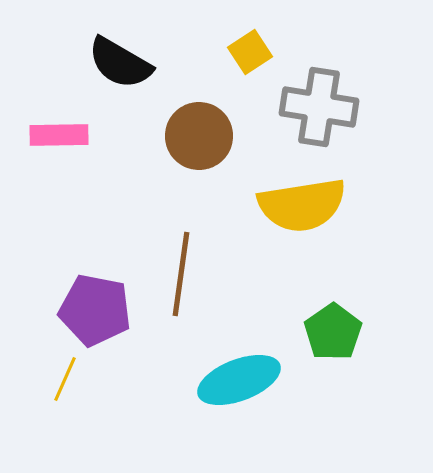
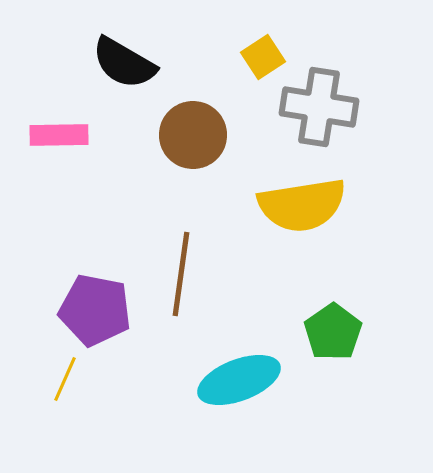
yellow square: moved 13 px right, 5 px down
black semicircle: moved 4 px right
brown circle: moved 6 px left, 1 px up
